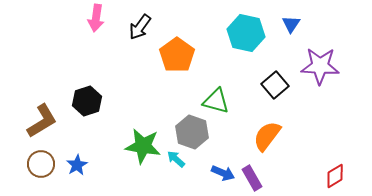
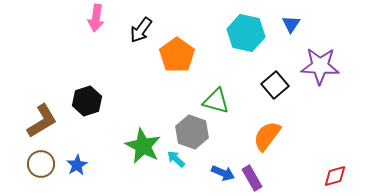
black arrow: moved 1 px right, 3 px down
green star: rotated 18 degrees clockwise
red diamond: rotated 15 degrees clockwise
